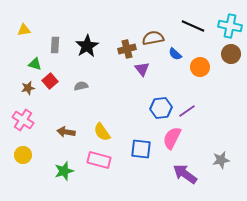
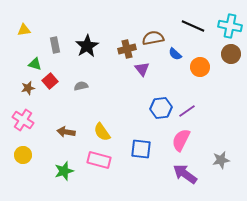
gray rectangle: rotated 14 degrees counterclockwise
pink semicircle: moved 9 px right, 2 px down
